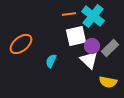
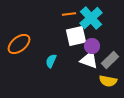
cyan cross: moved 2 px left, 2 px down; rotated 10 degrees clockwise
orange ellipse: moved 2 px left
gray rectangle: moved 12 px down
white triangle: rotated 24 degrees counterclockwise
yellow semicircle: moved 1 px up
